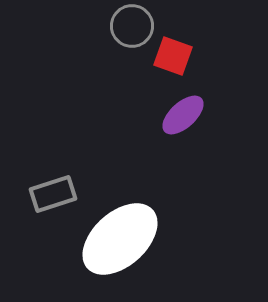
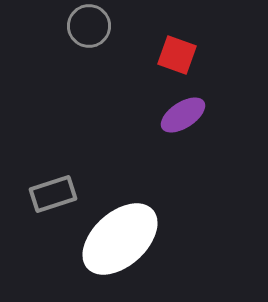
gray circle: moved 43 px left
red square: moved 4 px right, 1 px up
purple ellipse: rotated 9 degrees clockwise
